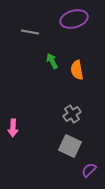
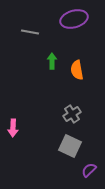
green arrow: rotated 28 degrees clockwise
